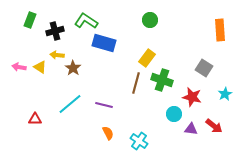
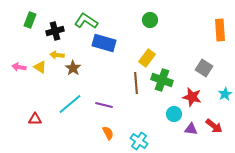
brown line: rotated 20 degrees counterclockwise
